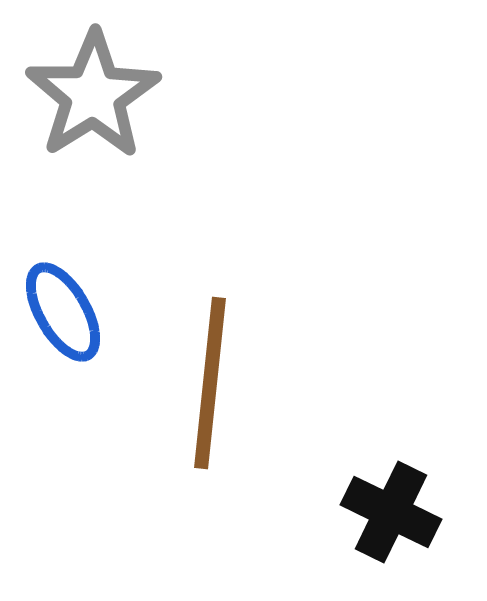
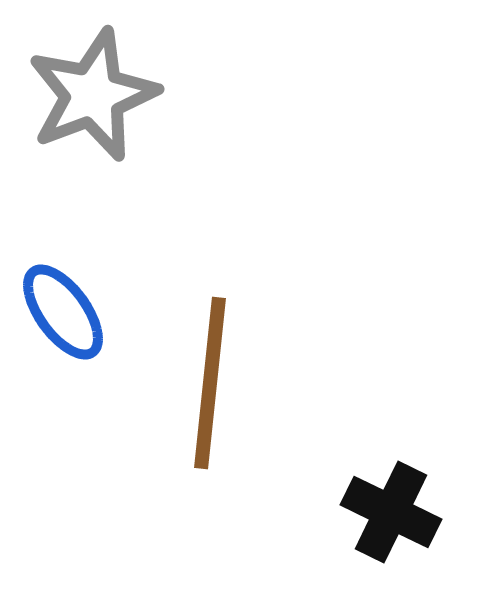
gray star: rotated 11 degrees clockwise
blue ellipse: rotated 6 degrees counterclockwise
